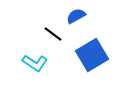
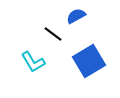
blue square: moved 3 px left, 6 px down
cyan L-shape: moved 2 px left, 1 px up; rotated 25 degrees clockwise
